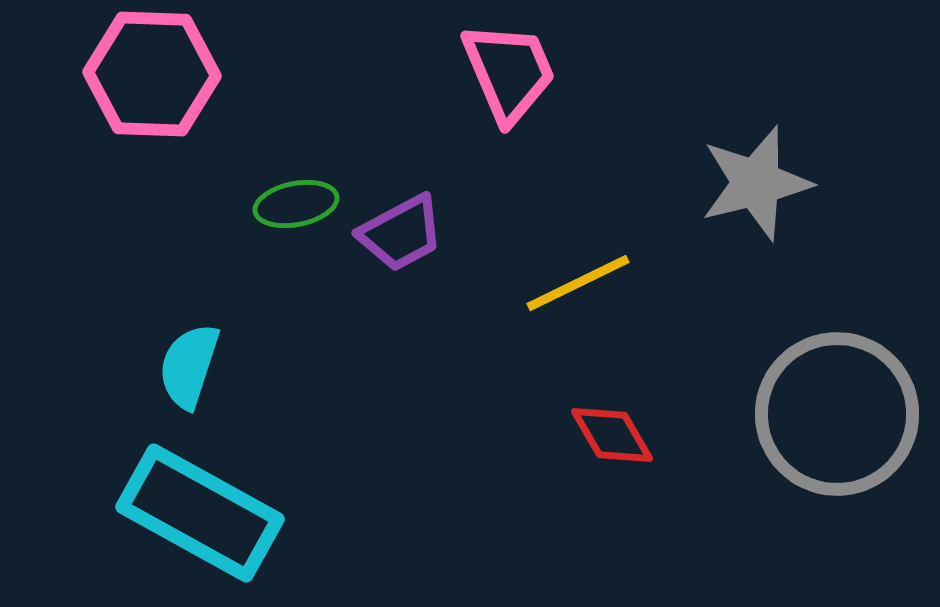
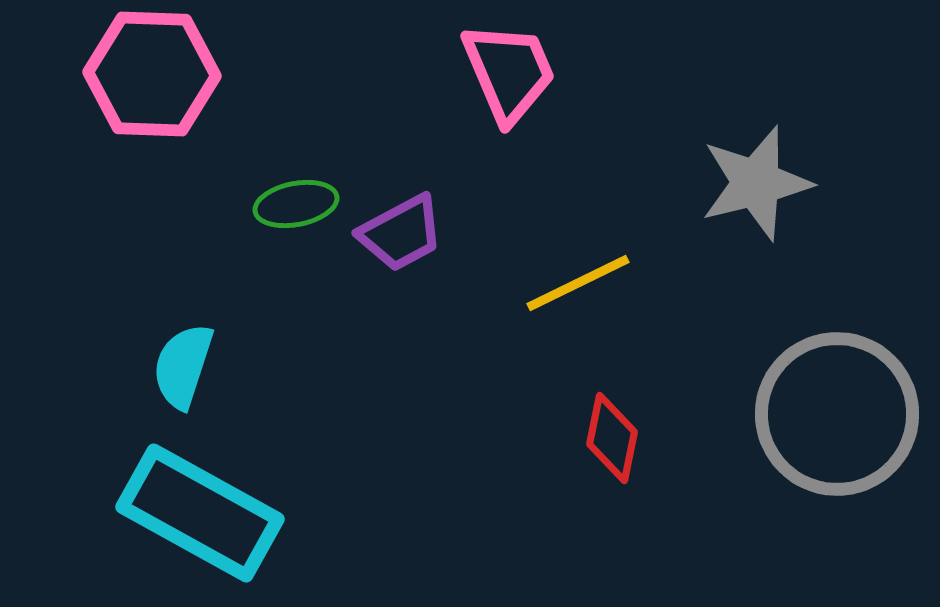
cyan semicircle: moved 6 px left
red diamond: moved 3 px down; rotated 42 degrees clockwise
